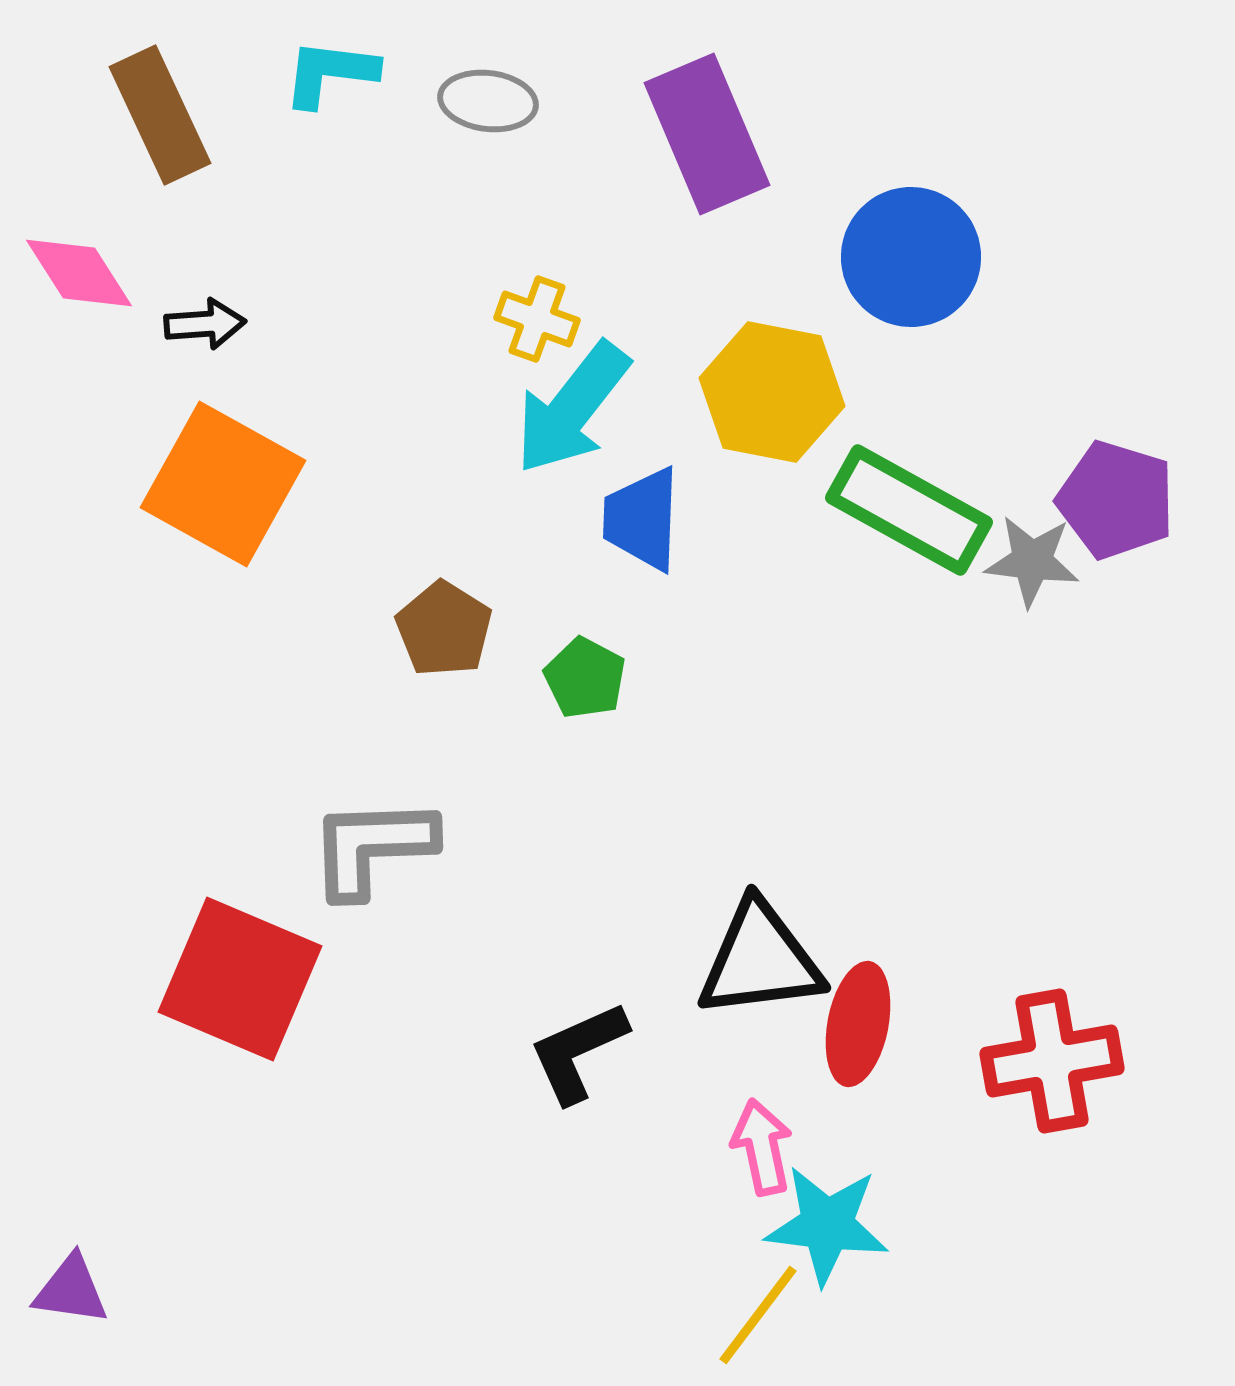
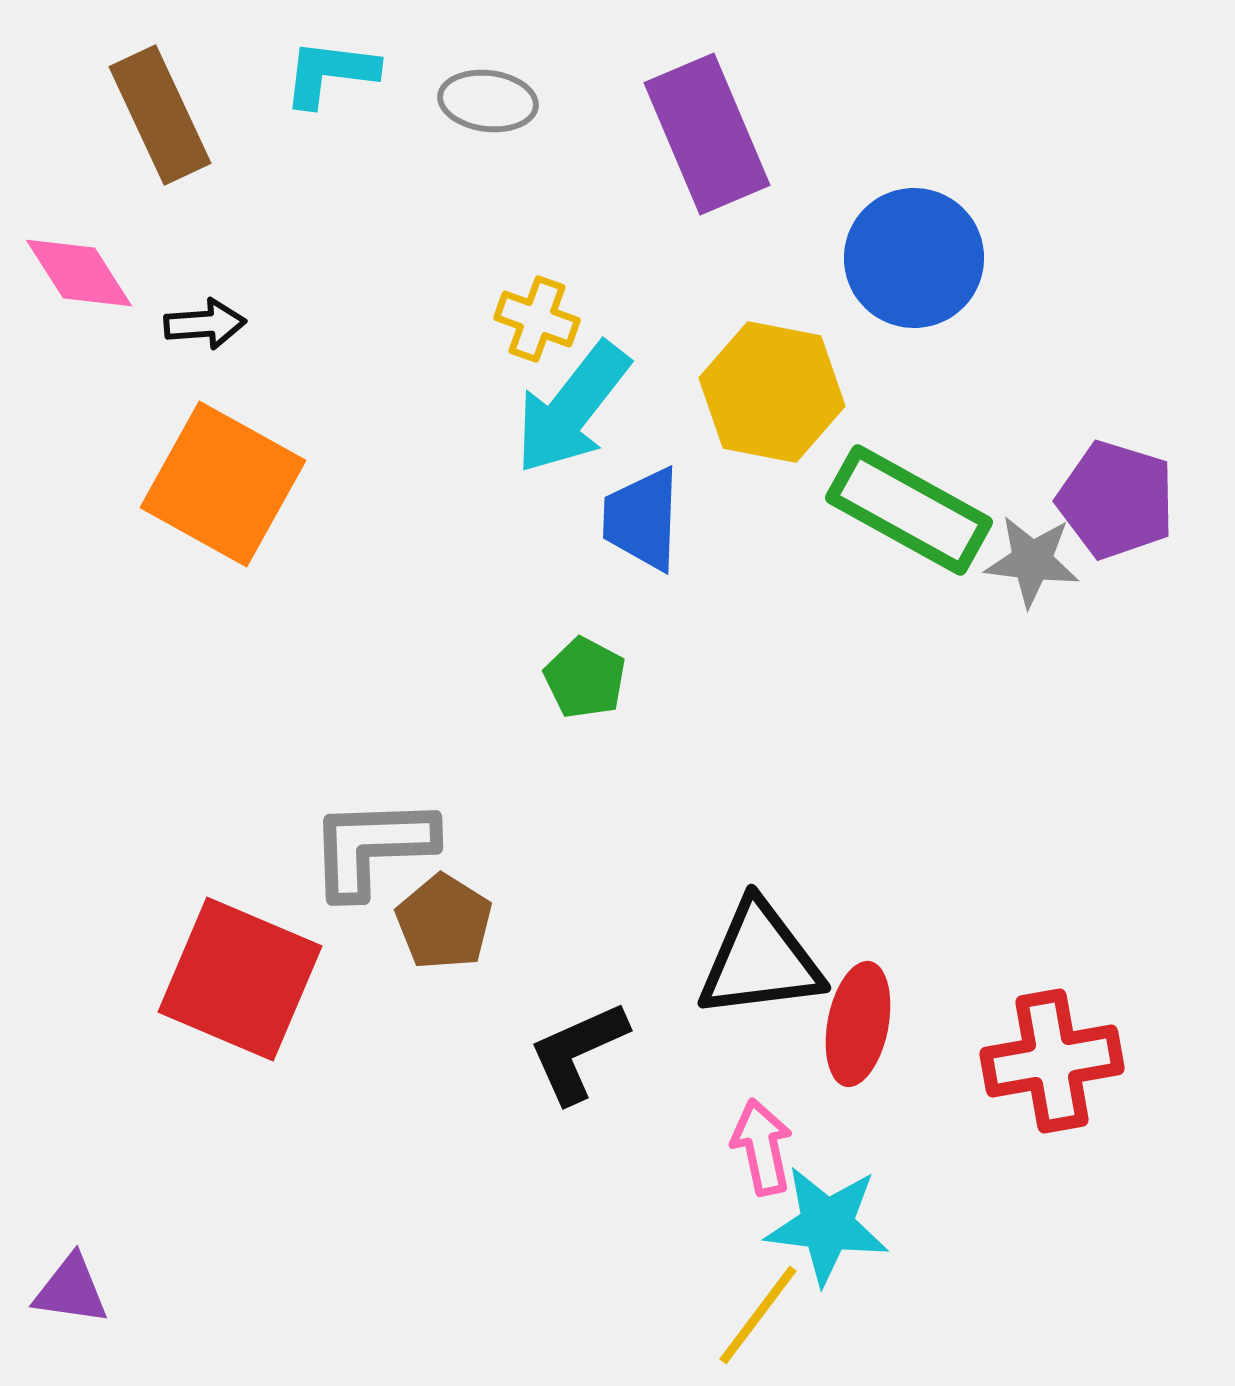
blue circle: moved 3 px right, 1 px down
brown pentagon: moved 293 px down
